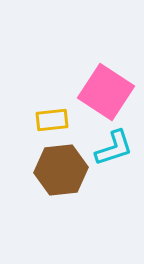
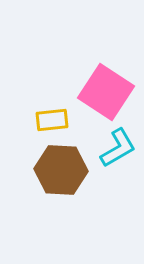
cyan L-shape: moved 4 px right; rotated 12 degrees counterclockwise
brown hexagon: rotated 9 degrees clockwise
